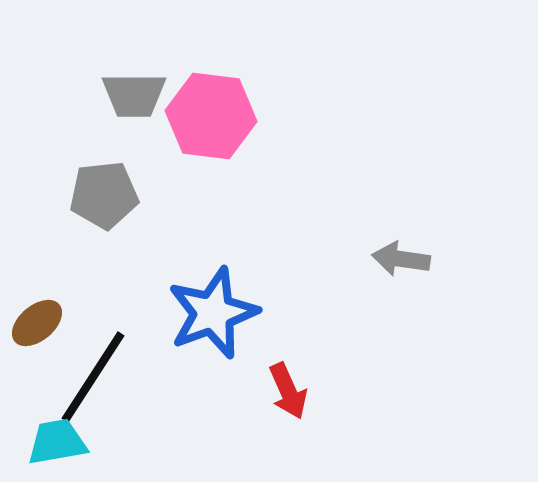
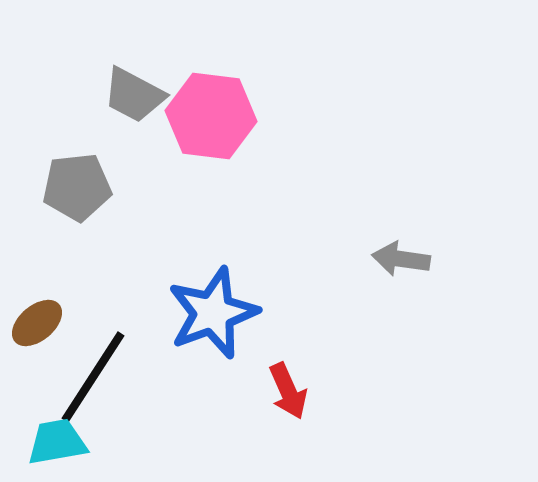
gray trapezoid: rotated 28 degrees clockwise
gray pentagon: moved 27 px left, 8 px up
